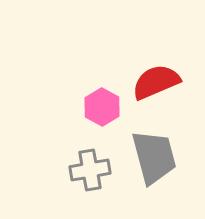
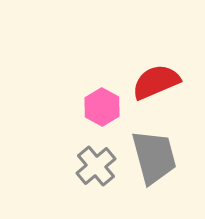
gray cross: moved 6 px right, 4 px up; rotated 30 degrees counterclockwise
